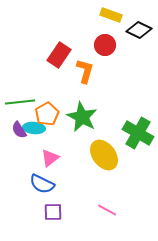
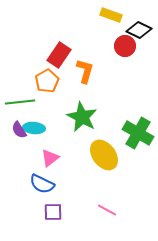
red circle: moved 20 px right, 1 px down
orange pentagon: moved 33 px up
